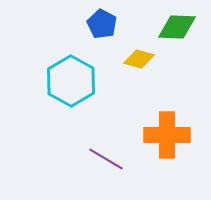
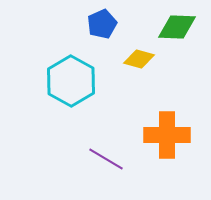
blue pentagon: rotated 20 degrees clockwise
